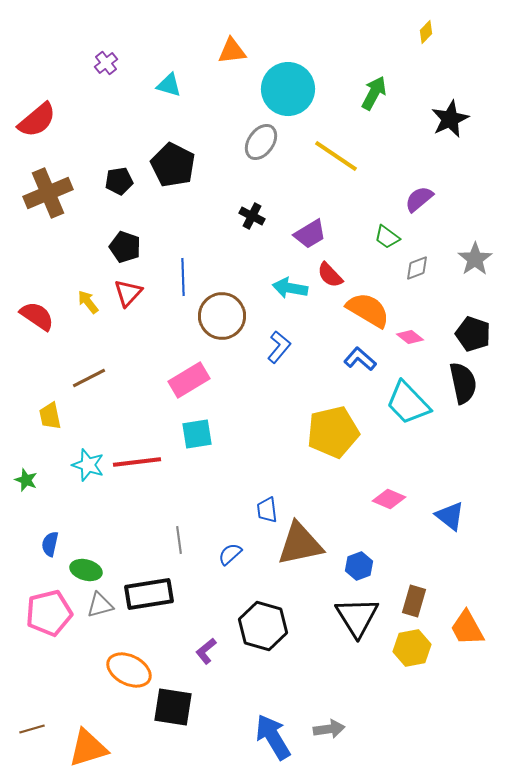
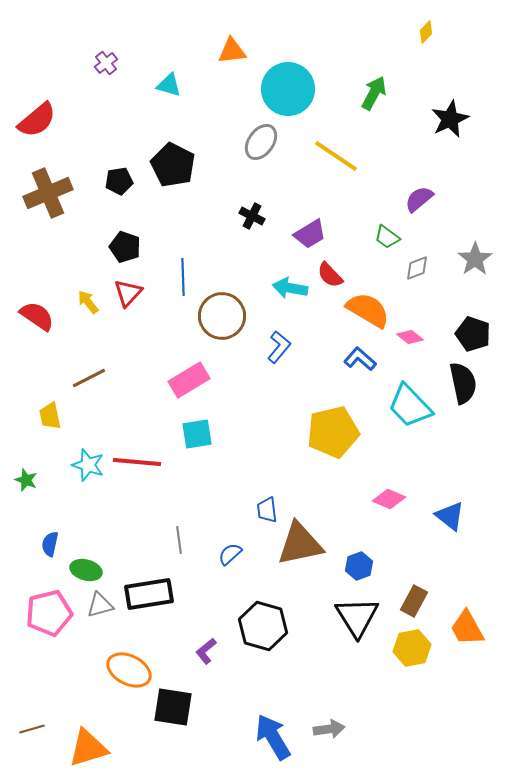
cyan trapezoid at (408, 403): moved 2 px right, 3 px down
red line at (137, 462): rotated 12 degrees clockwise
brown rectangle at (414, 601): rotated 12 degrees clockwise
